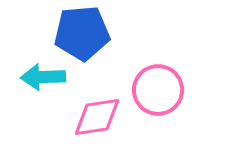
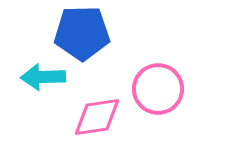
blue pentagon: rotated 4 degrees clockwise
pink circle: moved 1 px up
